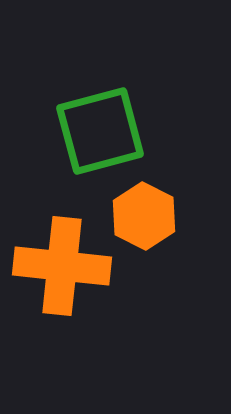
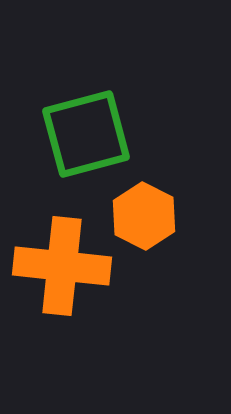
green square: moved 14 px left, 3 px down
